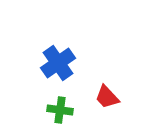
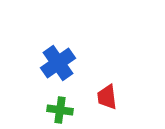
red trapezoid: rotated 36 degrees clockwise
